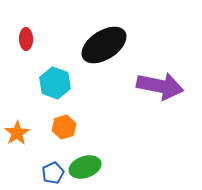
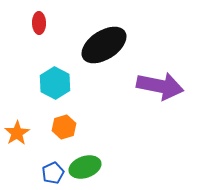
red ellipse: moved 13 px right, 16 px up
cyan hexagon: rotated 8 degrees clockwise
